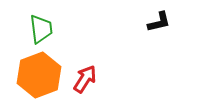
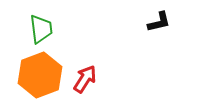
orange hexagon: moved 1 px right
